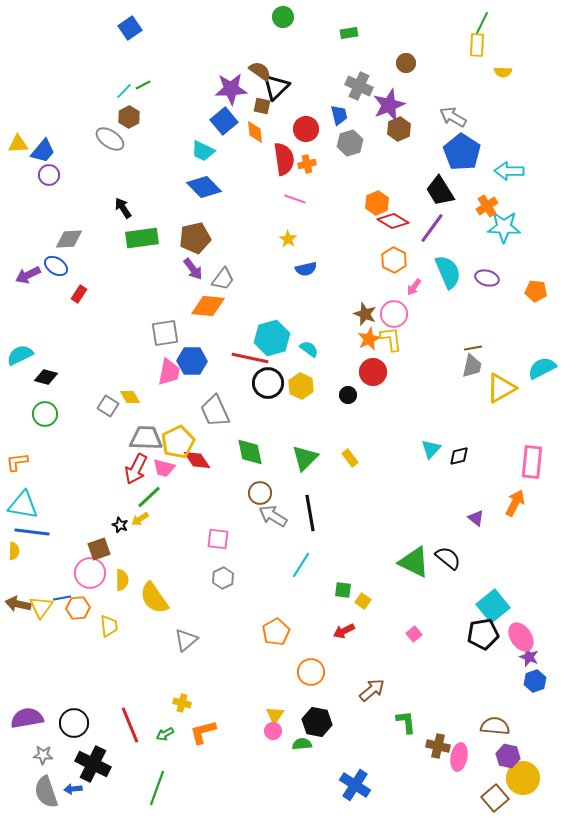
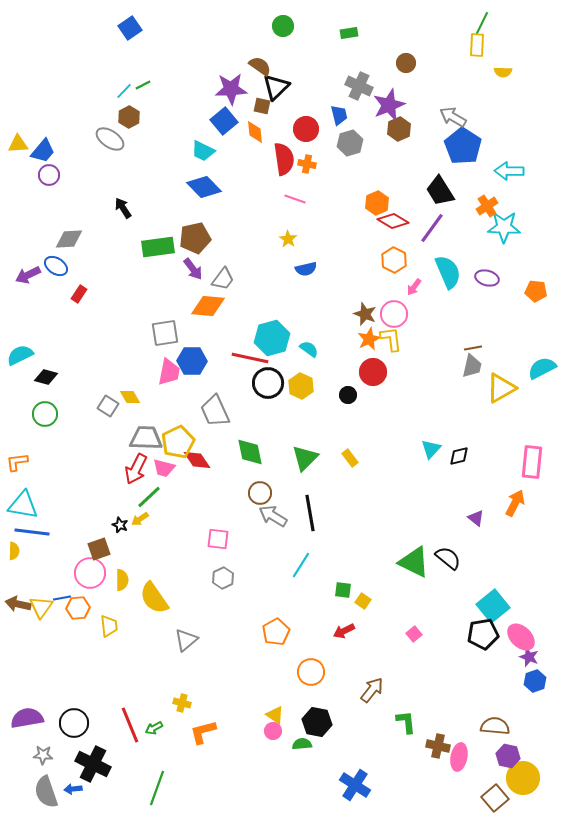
green circle at (283, 17): moved 9 px down
brown semicircle at (260, 71): moved 5 px up
blue pentagon at (462, 152): moved 1 px right, 6 px up
orange cross at (307, 164): rotated 24 degrees clockwise
green rectangle at (142, 238): moved 16 px right, 9 px down
pink ellipse at (521, 637): rotated 12 degrees counterclockwise
brown arrow at (372, 690): rotated 12 degrees counterclockwise
yellow triangle at (275, 715): rotated 30 degrees counterclockwise
green arrow at (165, 734): moved 11 px left, 6 px up
